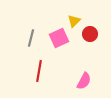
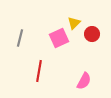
yellow triangle: moved 2 px down
red circle: moved 2 px right
gray line: moved 11 px left
